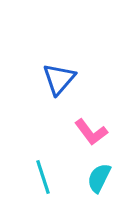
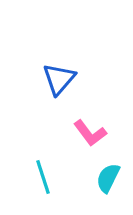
pink L-shape: moved 1 px left, 1 px down
cyan semicircle: moved 9 px right
